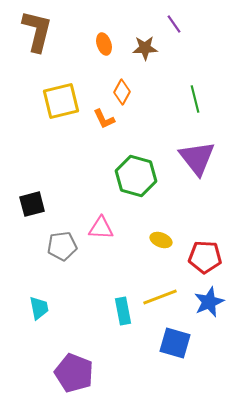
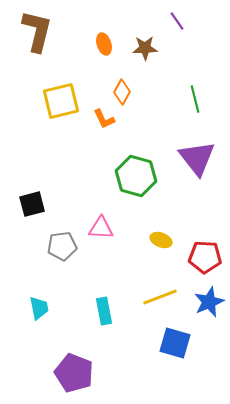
purple line: moved 3 px right, 3 px up
cyan rectangle: moved 19 px left
